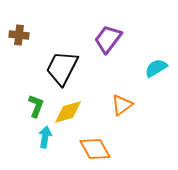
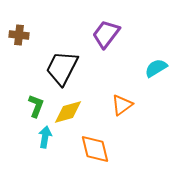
purple trapezoid: moved 2 px left, 5 px up
orange diamond: rotated 16 degrees clockwise
